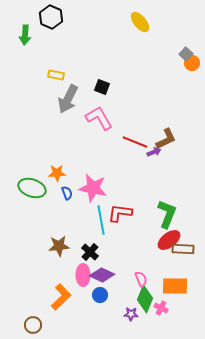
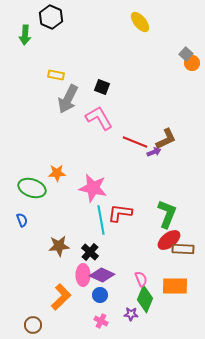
blue semicircle: moved 45 px left, 27 px down
pink cross: moved 60 px left, 13 px down
